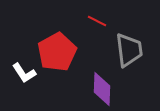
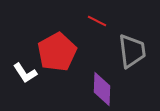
gray trapezoid: moved 3 px right, 1 px down
white L-shape: moved 1 px right
